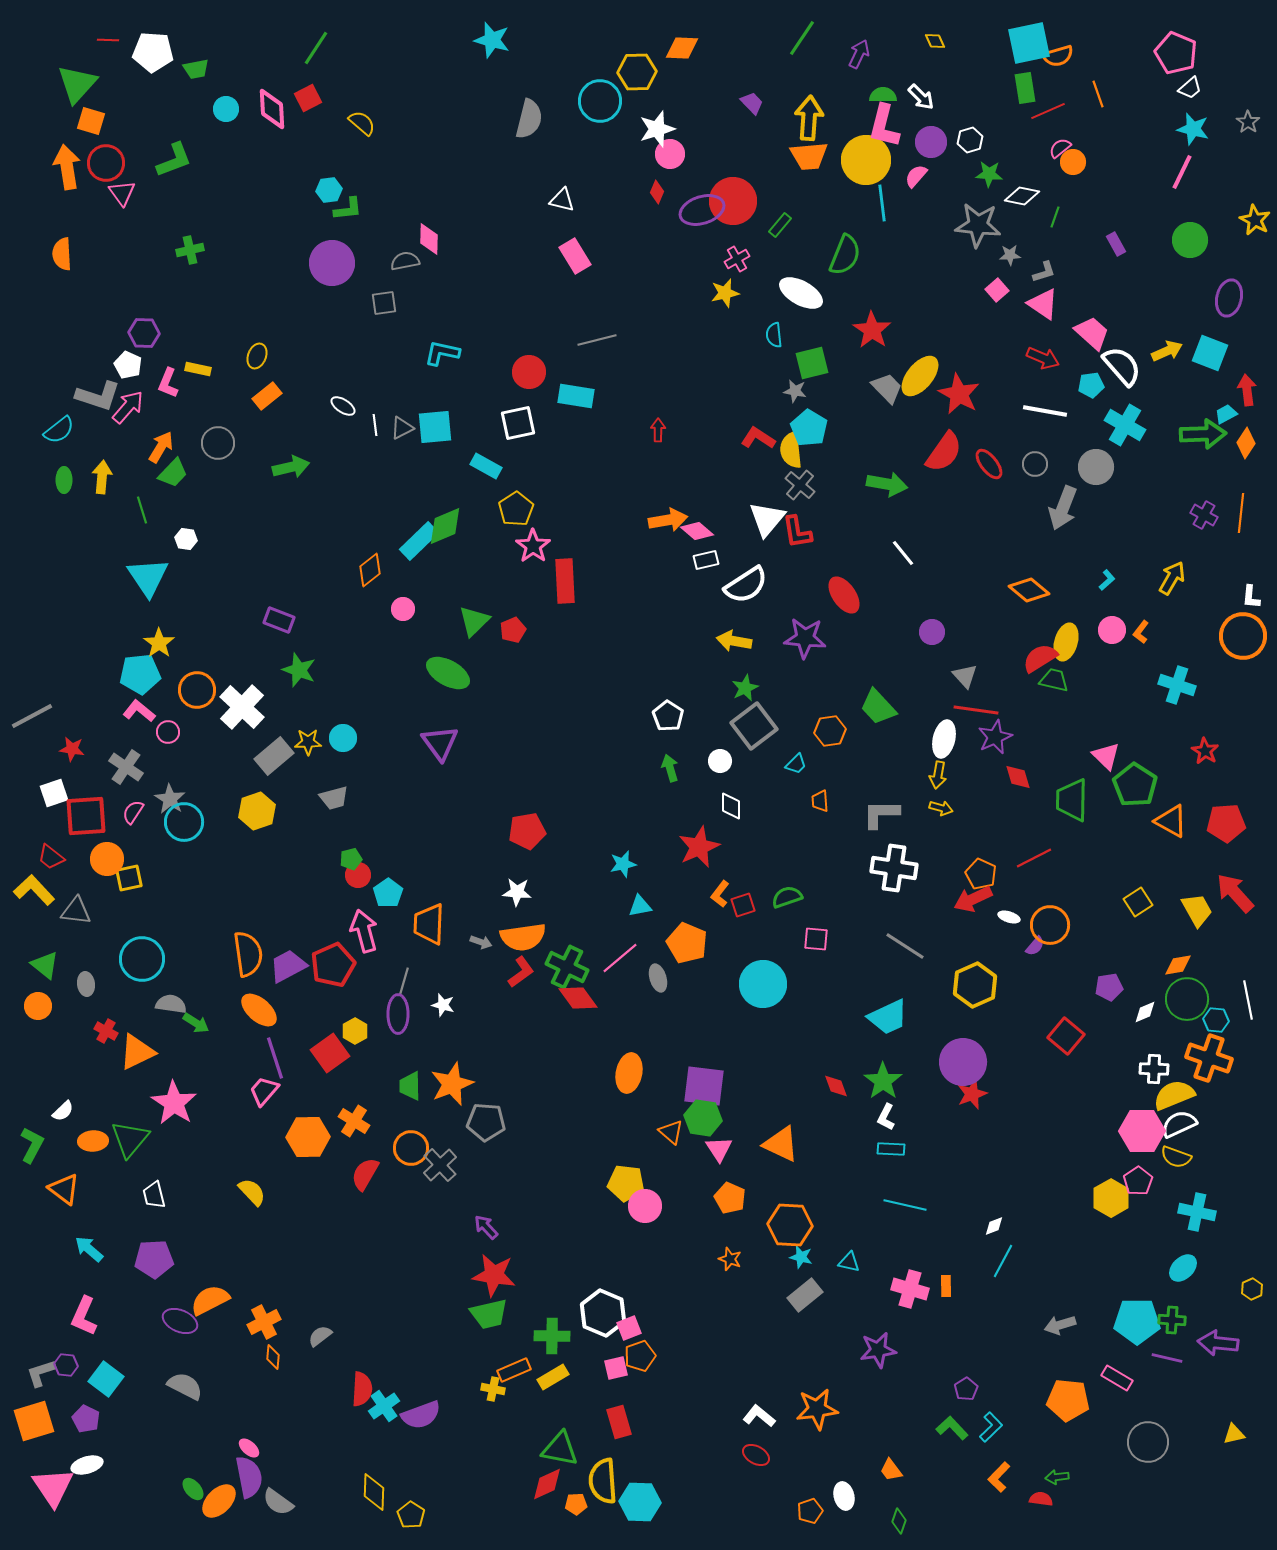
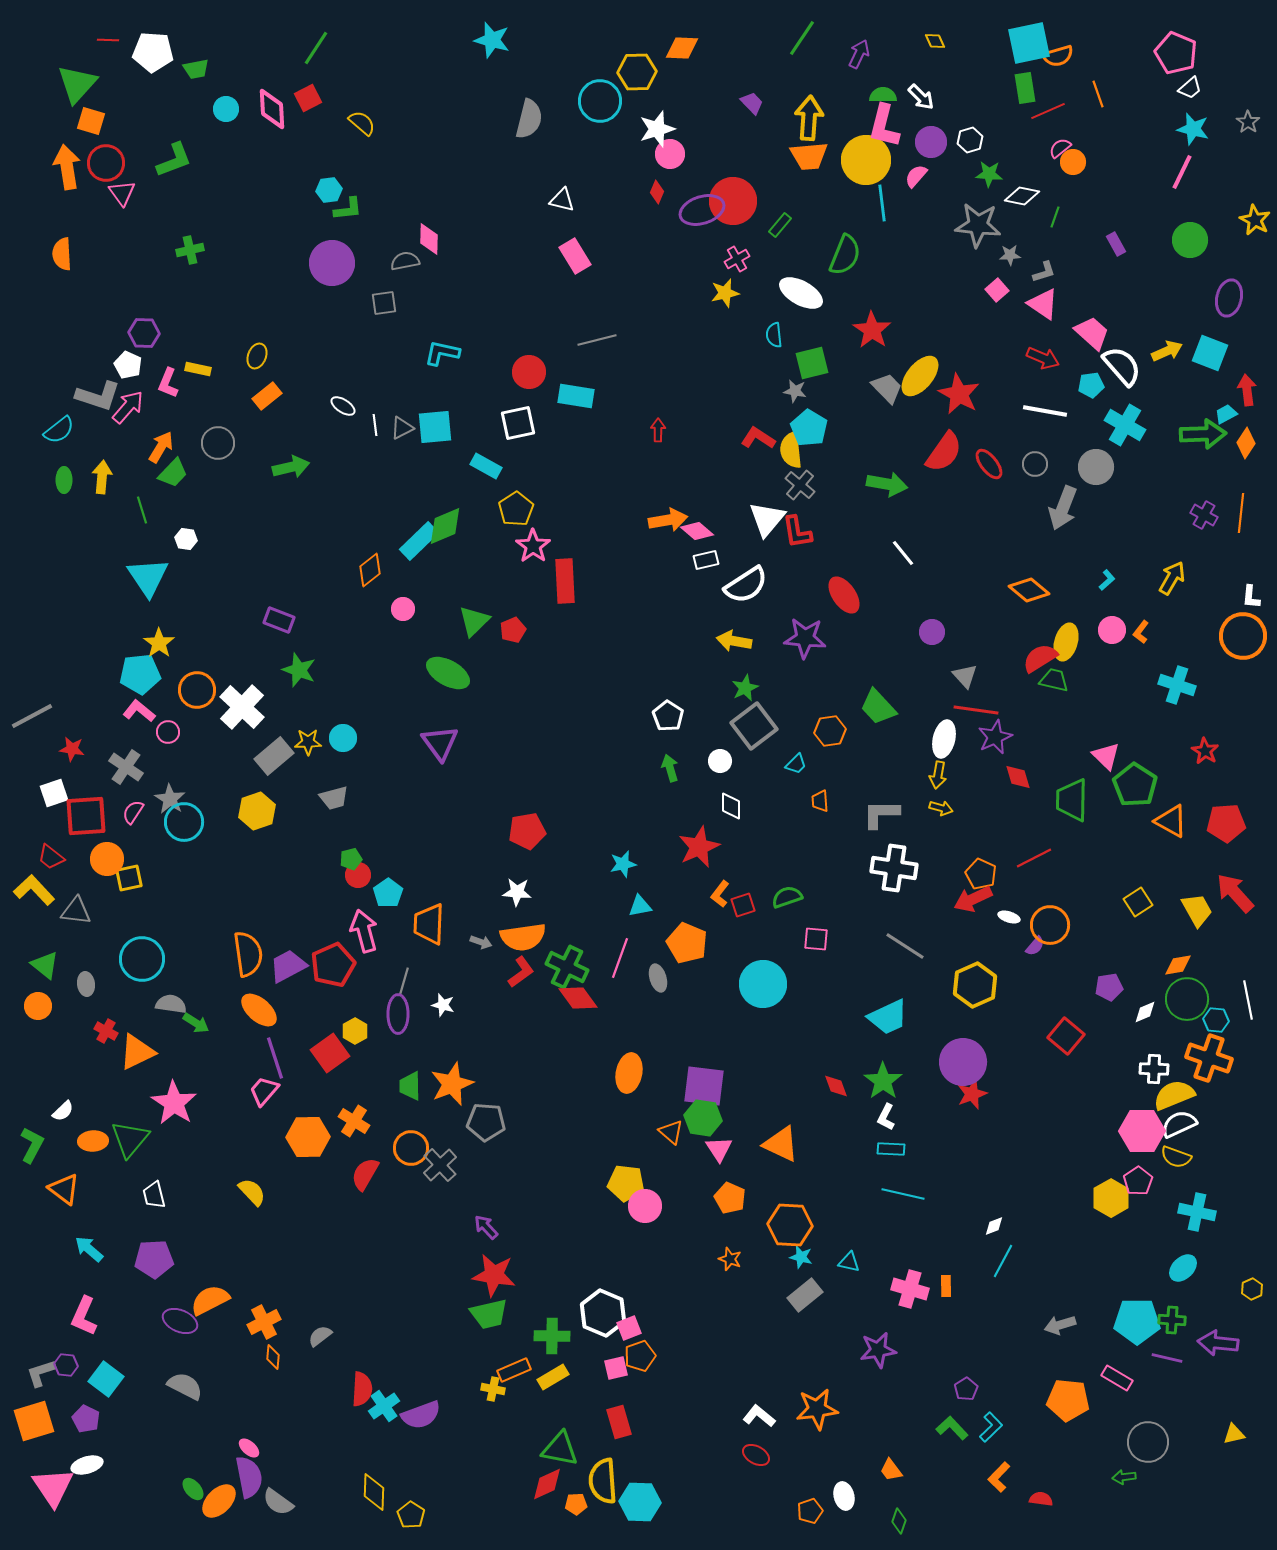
pink line at (620, 958): rotated 30 degrees counterclockwise
cyan line at (905, 1205): moved 2 px left, 11 px up
green arrow at (1057, 1477): moved 67 px right
